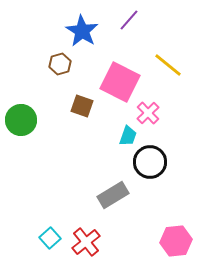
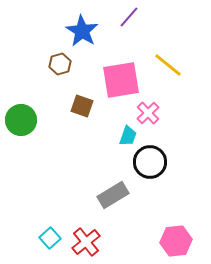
purple line: moved 3 px up
pink square: moved 1 px right, 2 px up; rotated 36 degrees counterclockwise
